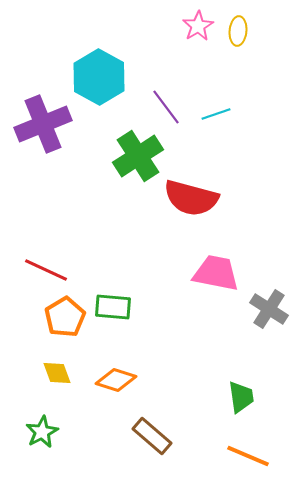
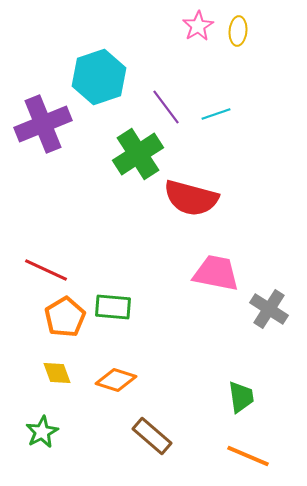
cyan hexagon: rotated 12 degrees clockwise
green cross: moved 2 px up
